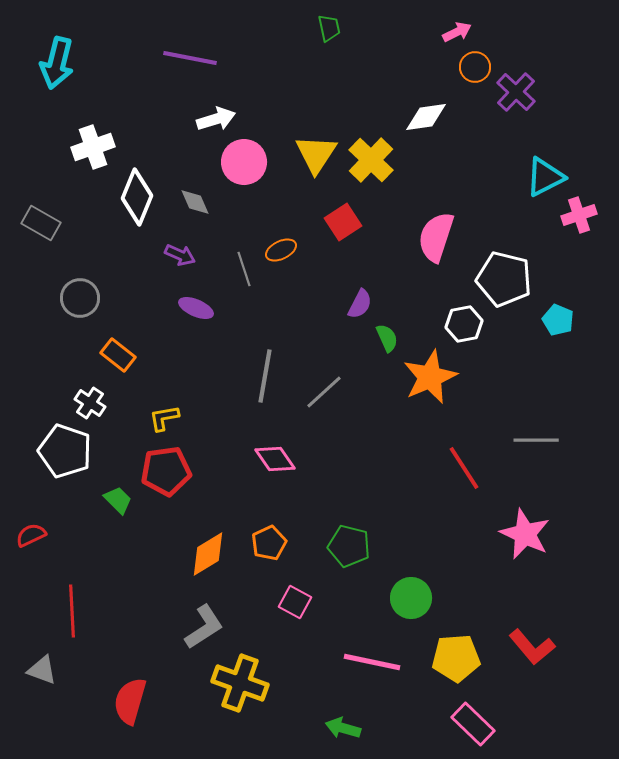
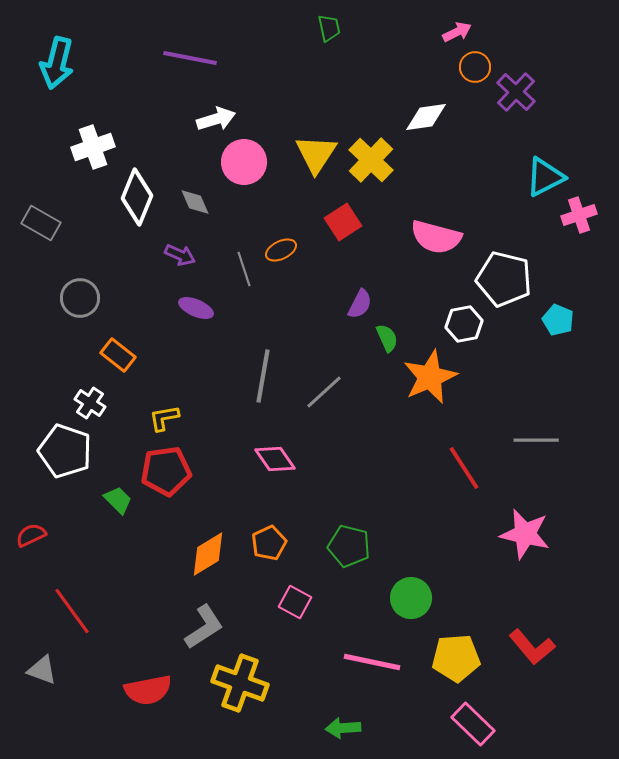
pink semicircle at (436, 237): rotated 93 degrees counterclockwise
gray line at (265, 376): moved 2 px left
pink star at (525, 534): rotated 12 degrees counterclockwise
red line at (72, 611): rotated 33 degrees counterclockwise
red semicircle at (130, 701): moved 18 px right, 11 px up; rotated 117 degrees counterclockwise
green arrow at (343, 728): rotated 20 degrees counterclockwise
